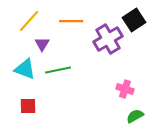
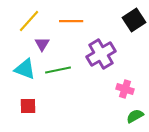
purple cross: moved 7 px left, 15 px down
